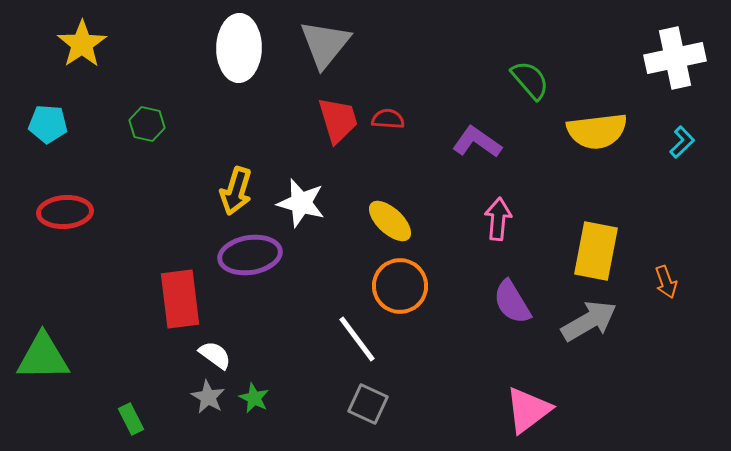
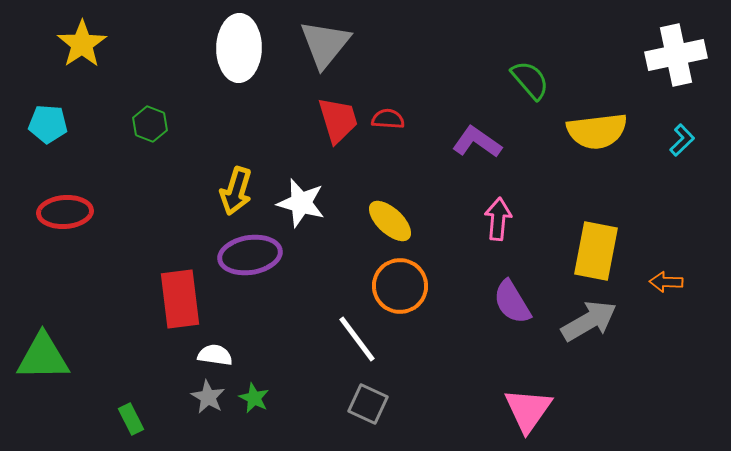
white cross: moved 1 px right, 3 px up
green hexagon: moved 3 px right; rotated 8 degrees clockwise
cyan L-shape: moved 2 px up
orange arrow: rotated 112 degrees clockwise
white semicircle: rotated 28 degrees counterclockwise
pink triangle: rotated 18 degrees counterclockwise
